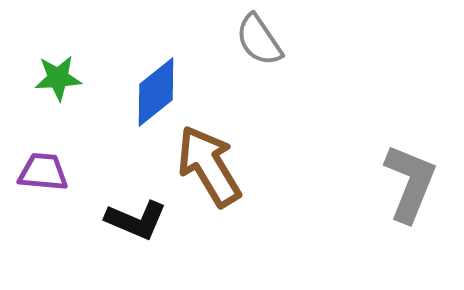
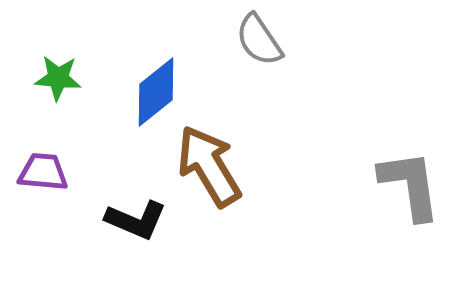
green star: rotated 9 degrees clockwise
gray L-shape: moved 2 px down; rotated 30 degrees counterclockwise
